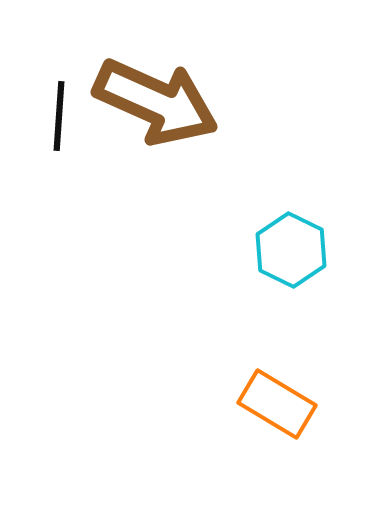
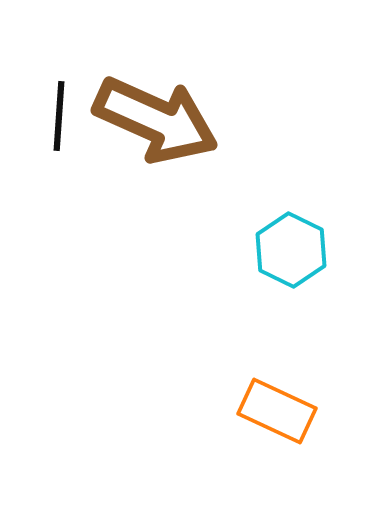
brown arrow: moved 18 px down
orange rectangle: moved 7 px down; rotated 6 degrees counterclockwise
